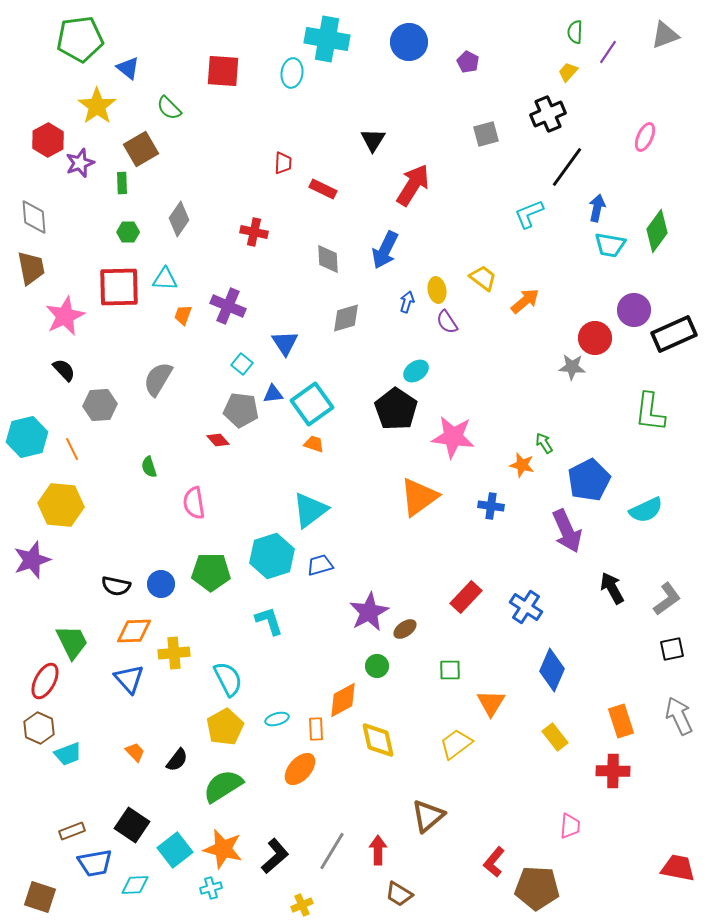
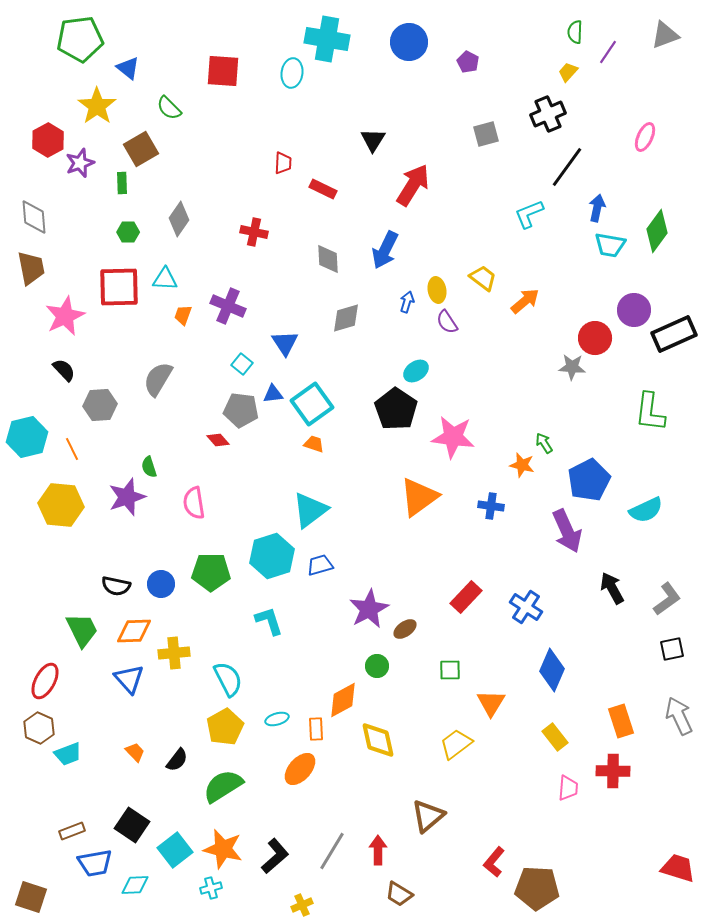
purple star at (32, 560): moved 95 px right, 63 px up
purple star at (369, 612): moved 3 px up
green trapezoid at (72, 642): moved 10 px right, 12 px up
pink trapezoid at (570, 826): moved 2 px left, 38 px up
red trapezoid at (678, 868): rotated 6 degrees clockwise
brown square at (40, 897): moved 9 px left
